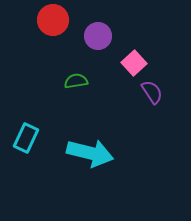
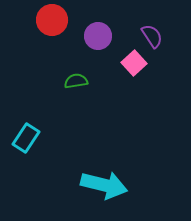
red circle: moved 1 px left
purple semicircle: moved 56 px up
cyan rectangle: rotated 8 degrees clockwise
cyan arrow: moved 14 px right, 32 px down
